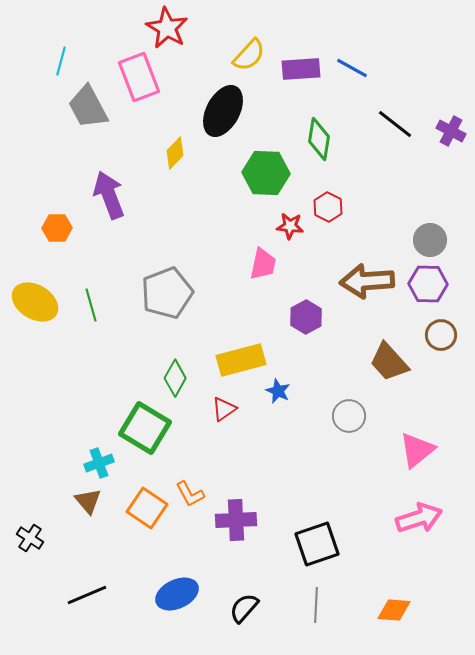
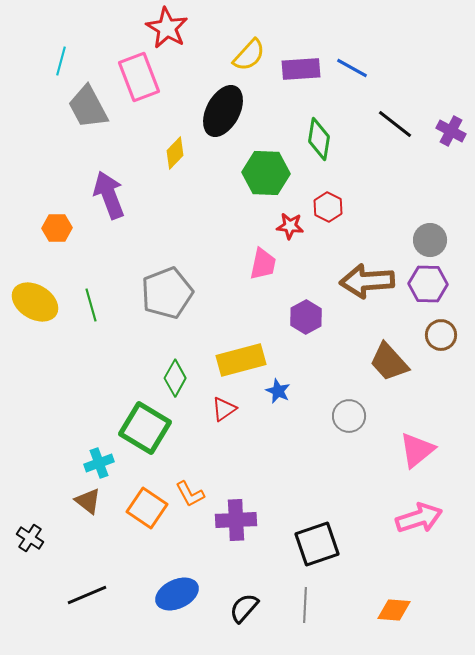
brown triangle at (88, 501): rotated 12 degrees counterclockwise
gray line at (316, 605): moved 11 px left
